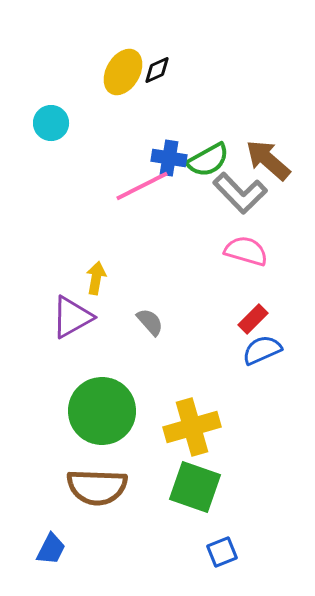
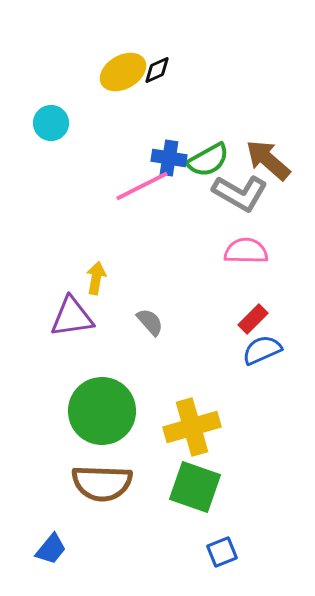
yellow ellipse: rotated 30 degrees clockwise
gray L-shape: rotated 16 degrees counterclockwise
pink semicircle: rotated 15 degrees counterclockwise
purple triangle: rotated 21 degrees clockwise
brown semicircle: moved 5 px right, 4 px up
blue trapezoid: rotated 12 degrees clockwise
